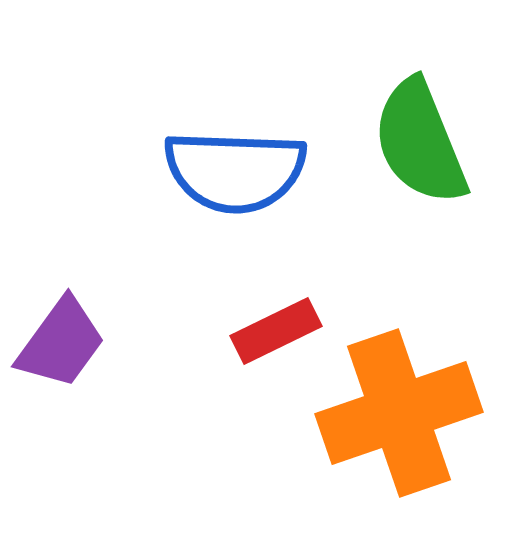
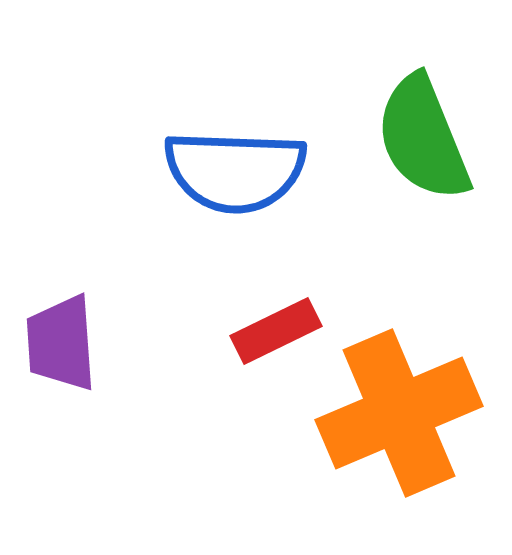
green semicircle: moved 3 px right, 4 px up
purple trapezoid: rotated 140 degrees clockwise
orange cross: rotated 4 degrees counterclockwise
